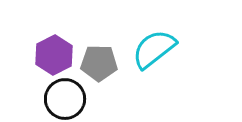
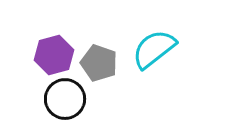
purple hexagon: rotated 12 degrees clockwise
gray pentagon: rotated 18 degrees clockwise
